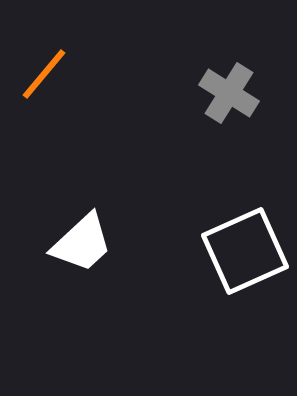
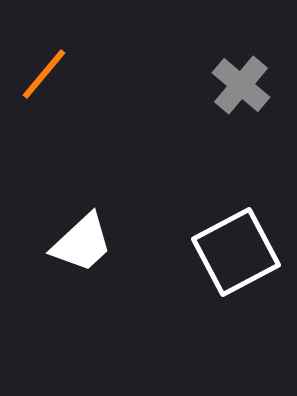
gray cross: moved 12 px right, 8 px up; rotated 8 degrees clockwise
white square: moved 9 px left, 1 px down; rotated 4 degrees counterclockwise
